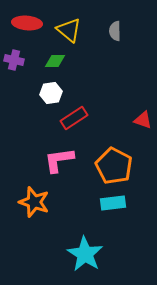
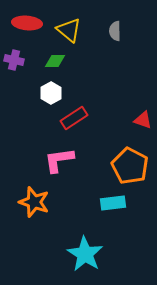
white hexagon: rotated 20 degrees counterclockwise
orange pentagon: moved 16 px right
